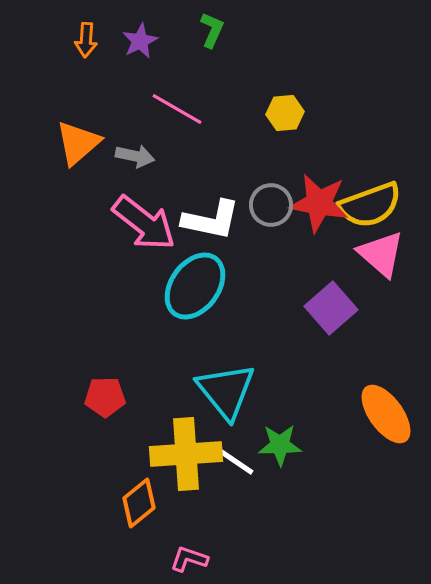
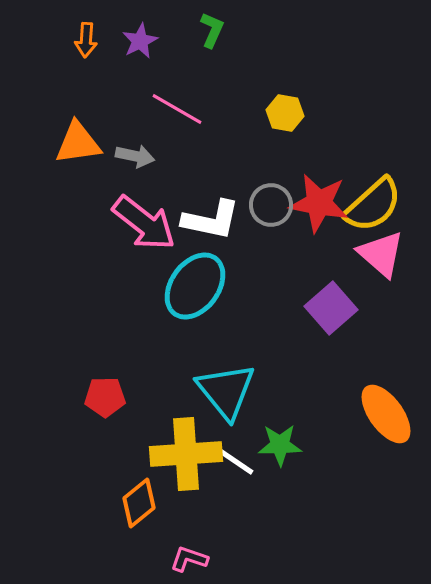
yellow hexagon: rotated 15 degrees clockwise
orange triangle: rotated 33 degrees clockwise
yellow semicircle: moved 3 px right; rotated 22 degrees counterclockwise
